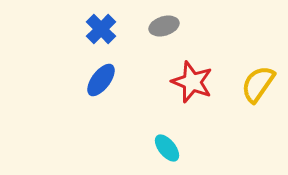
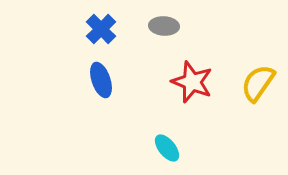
gray ellipse: rotated 20 degrees clockwise
blue ellipse: rotated 56 degrees counterclockwise
yellow semicircle: moved 1 px up
